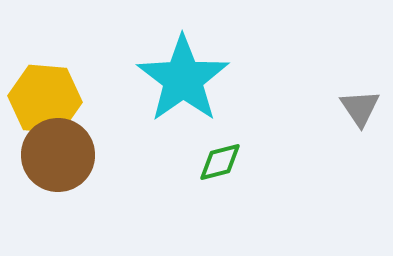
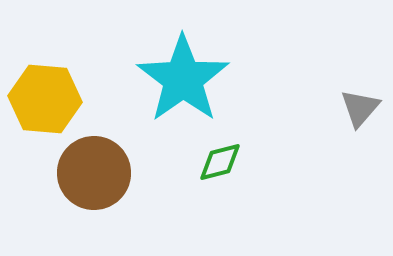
gray triangle: rotated 15 degrees clockwise
brown circle: moved 36 px right, 18 px down
